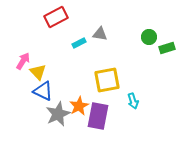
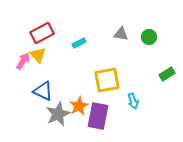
red rectangle: moved 14 px left, 16 px down
gray triangle: moved 21 px right
green rectangle: moved 26 px down; rotated 14 degrees counterclockwise
yellow triangle: moved 17 px up
